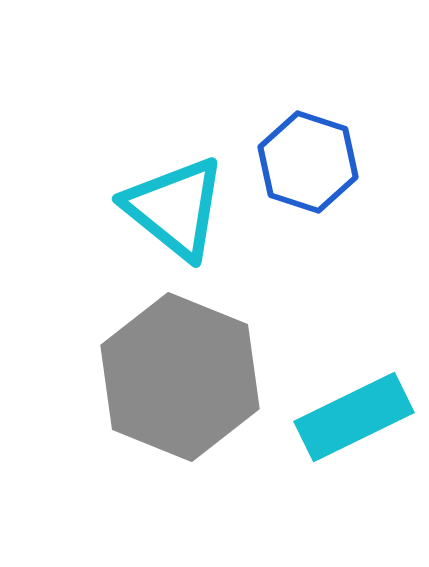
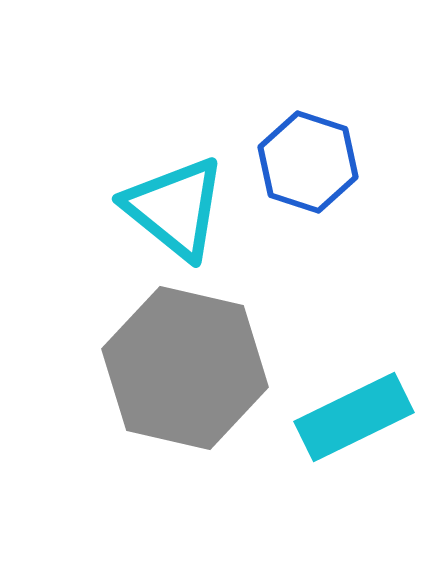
gray hexagon: moved 5 px right, 9 px up; rotated 9 degrees counterclockwise
